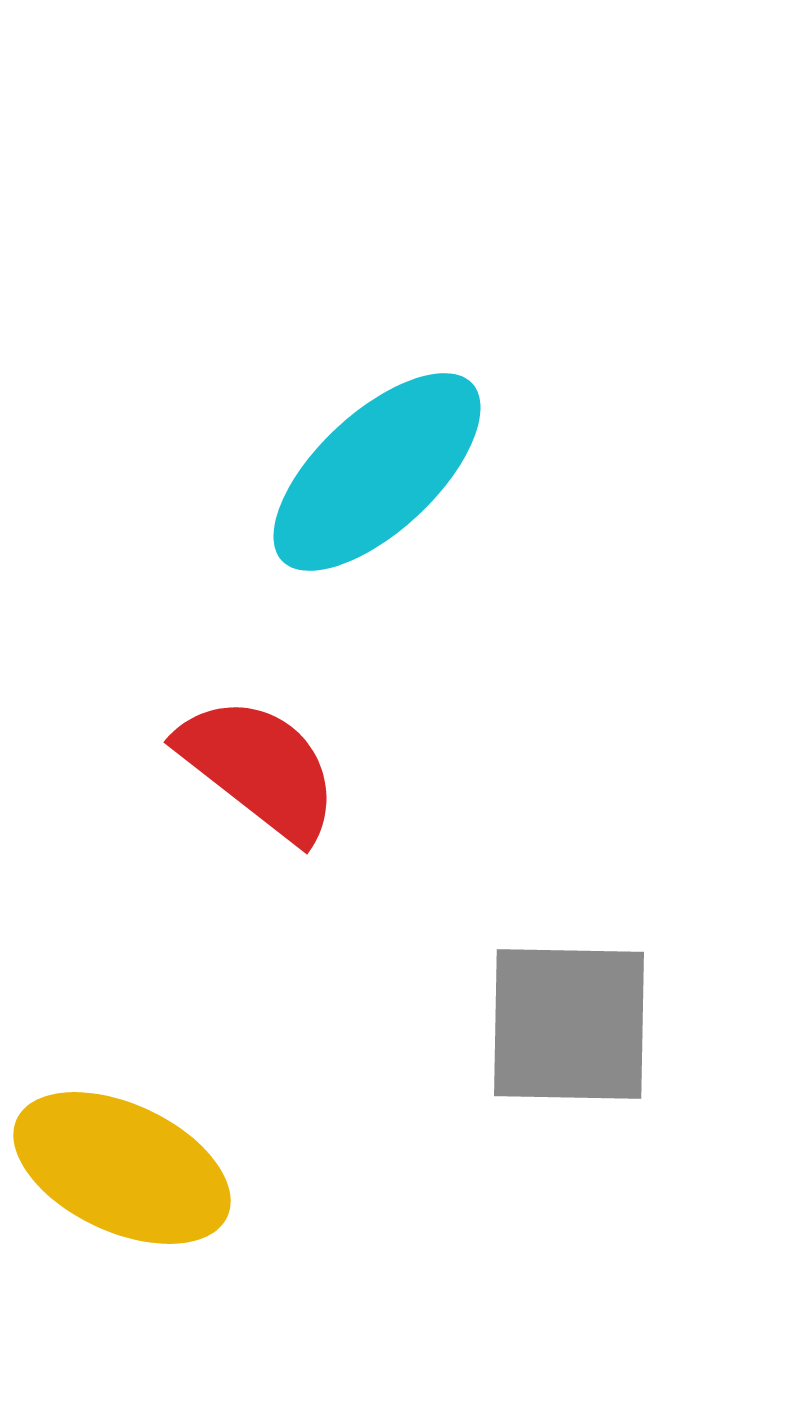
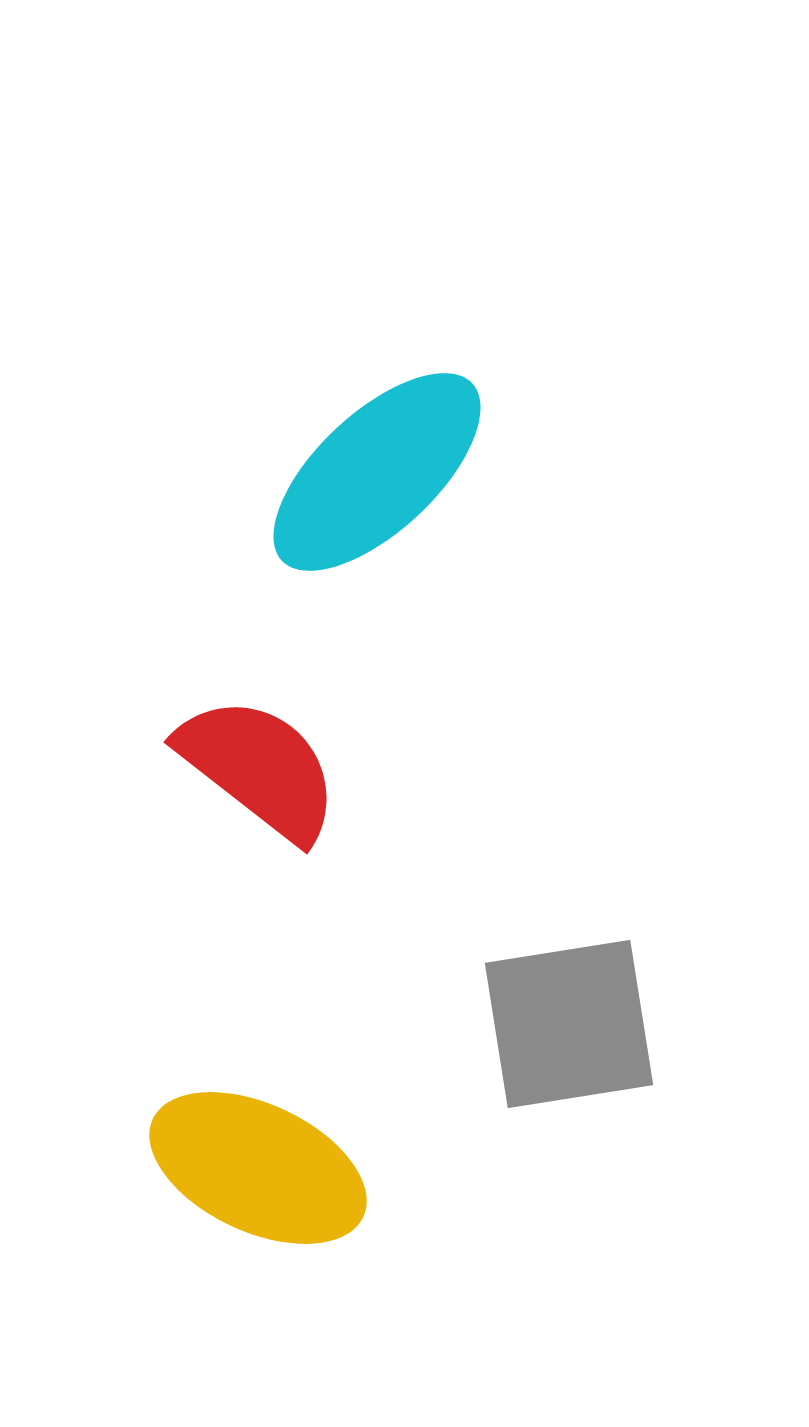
gray square: rotated 10 degrees counterclockwise
yellow ellipse: moved 136 px right
